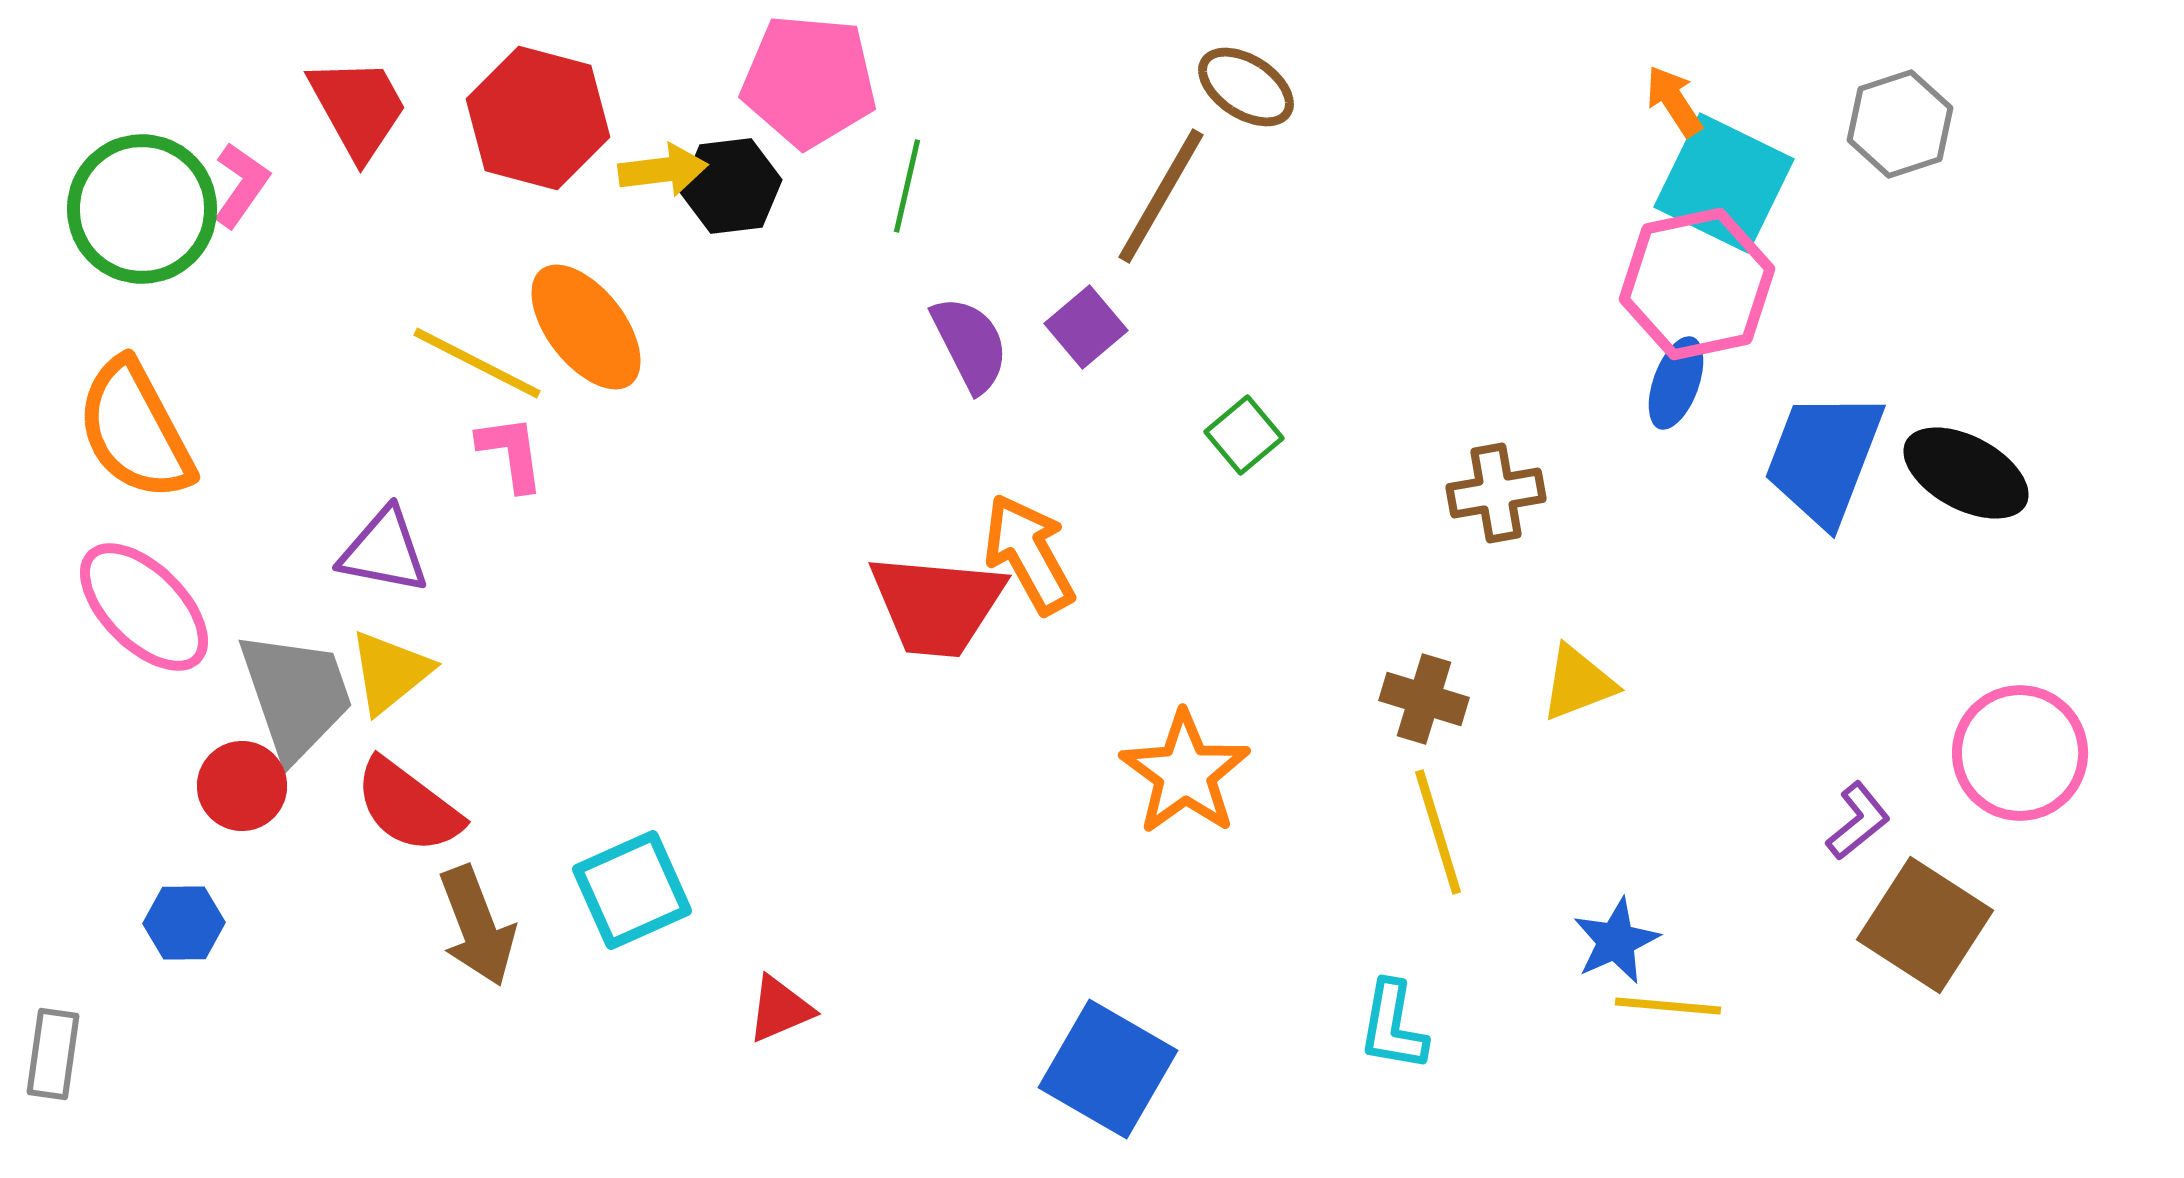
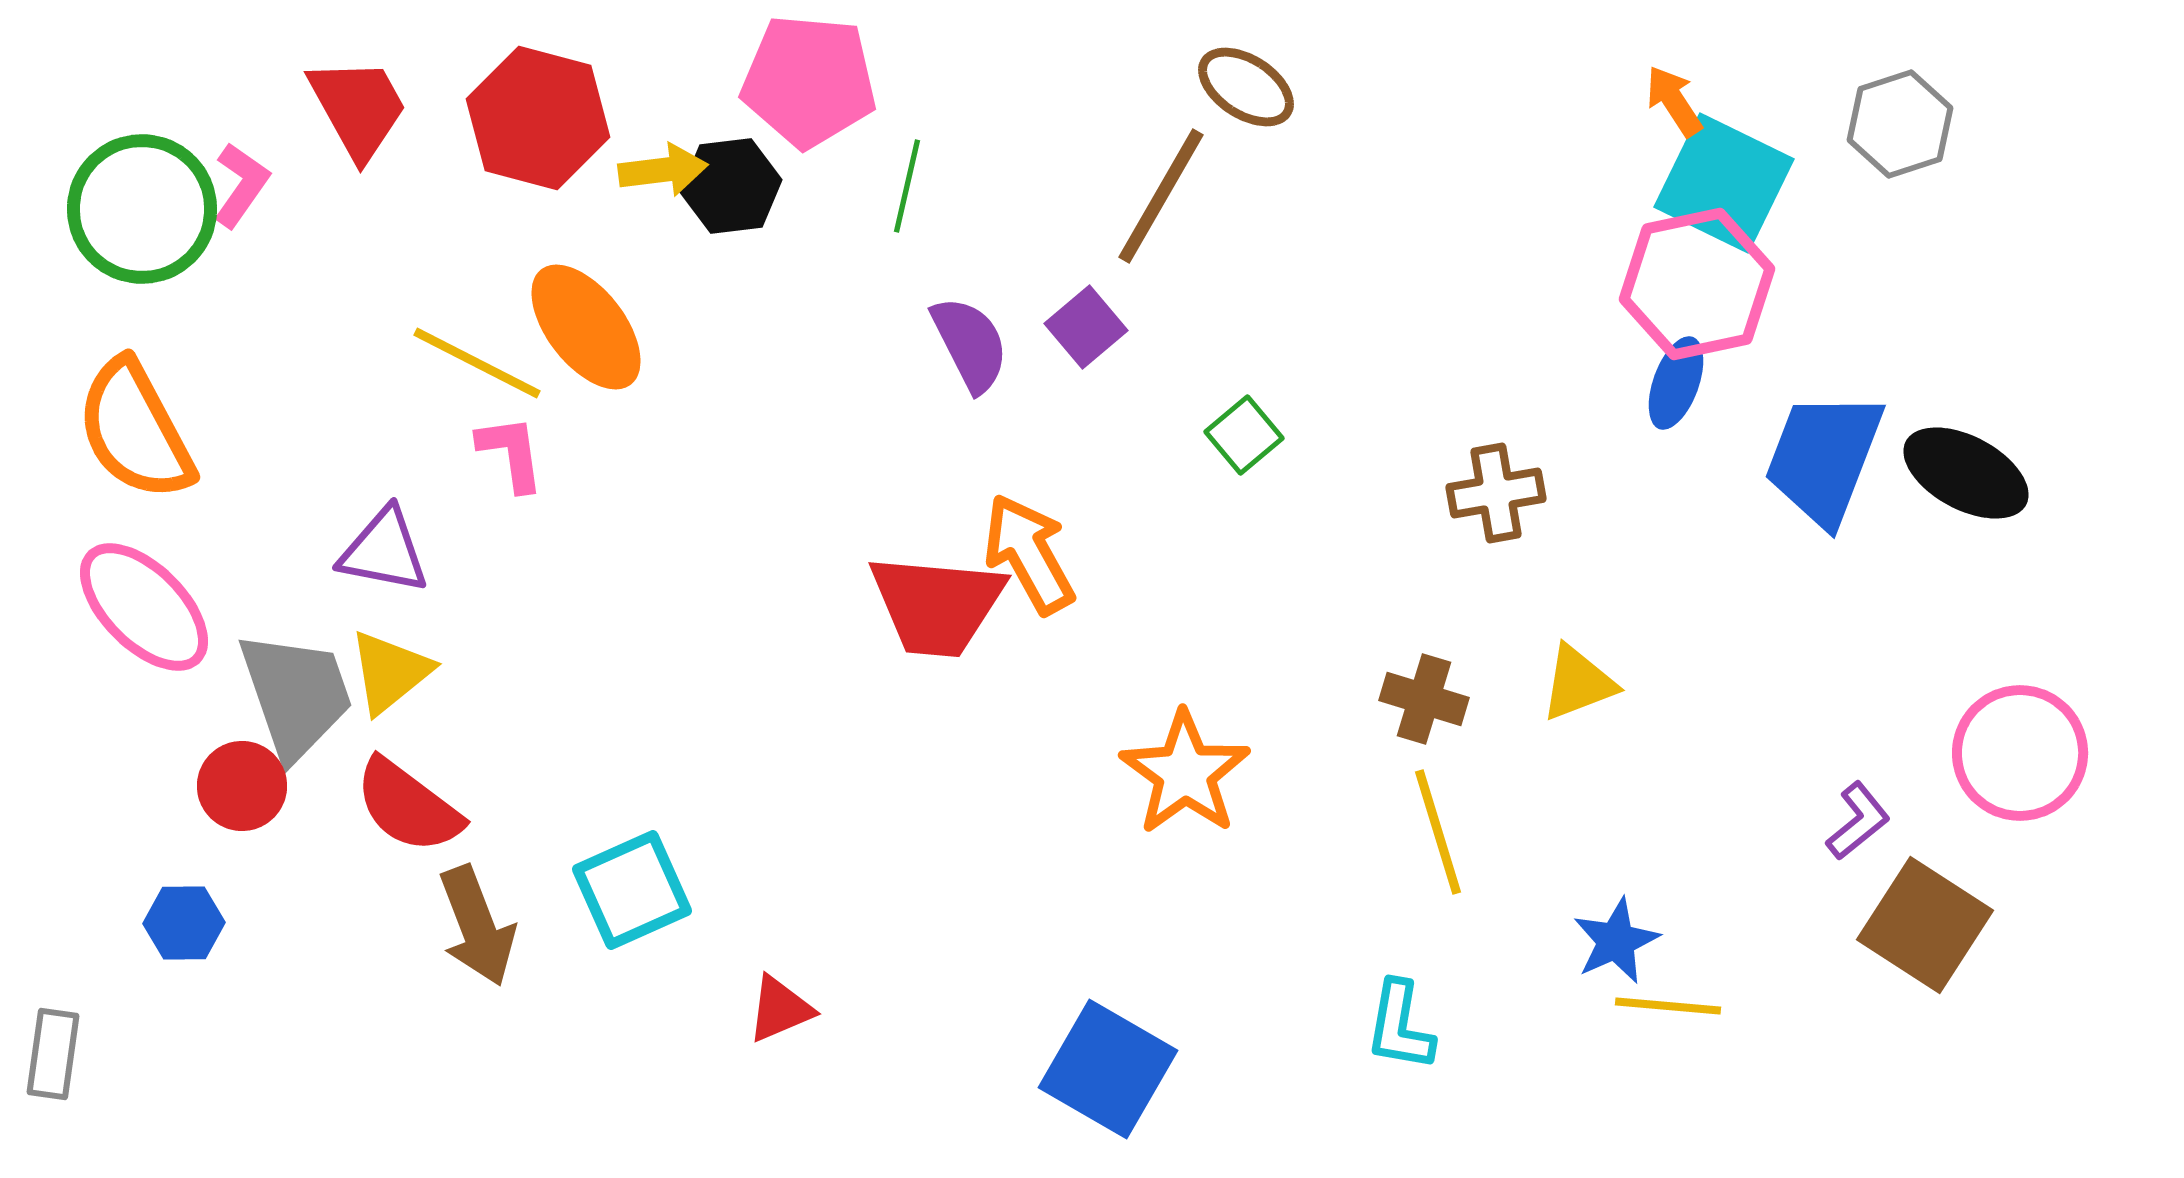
cyan L-shape at (1393, 1026): moved 7 px right
